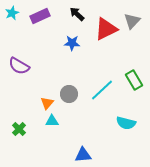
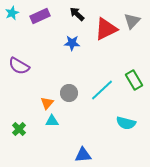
gray circle: moved 1 px up
